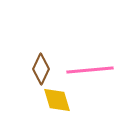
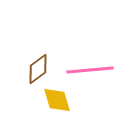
brown diamond: moved 3 px left; rotated 28 degrees clockwise
